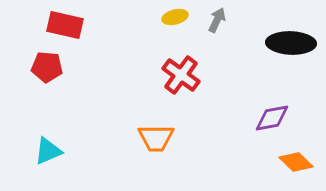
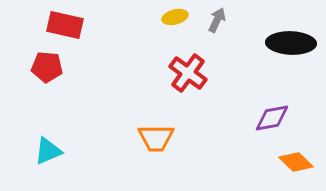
red cross: moved 7 px right, 2 px up
